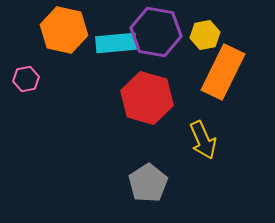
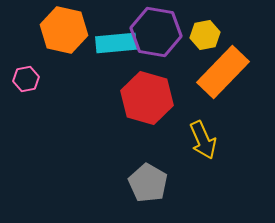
orange rectangle: rotated 18 degrees clockwise
gray pentagon: rotated 9 degrees counterclockwise
